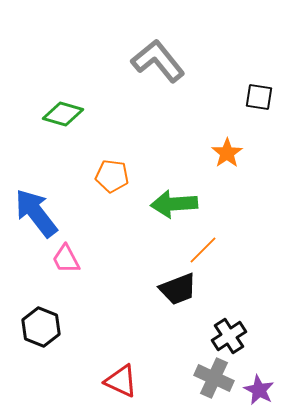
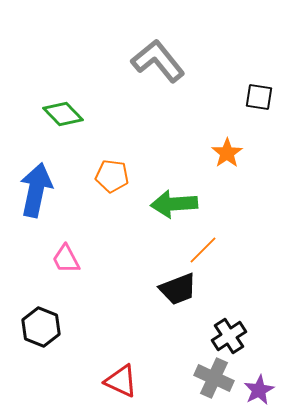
green diamond: rotated 30 degrees clockwise
blue arrow: moved 23 px up; rotated 50 degrees clockwise
purple star: rotated 16 degrees clockwise
